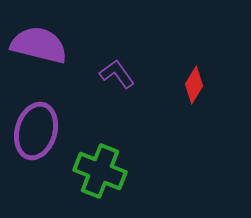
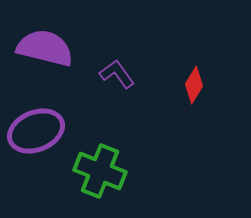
purple semicircle: moved 6 px right, 3 px down
purple ellipse: rotated 52 degrees clockwise
